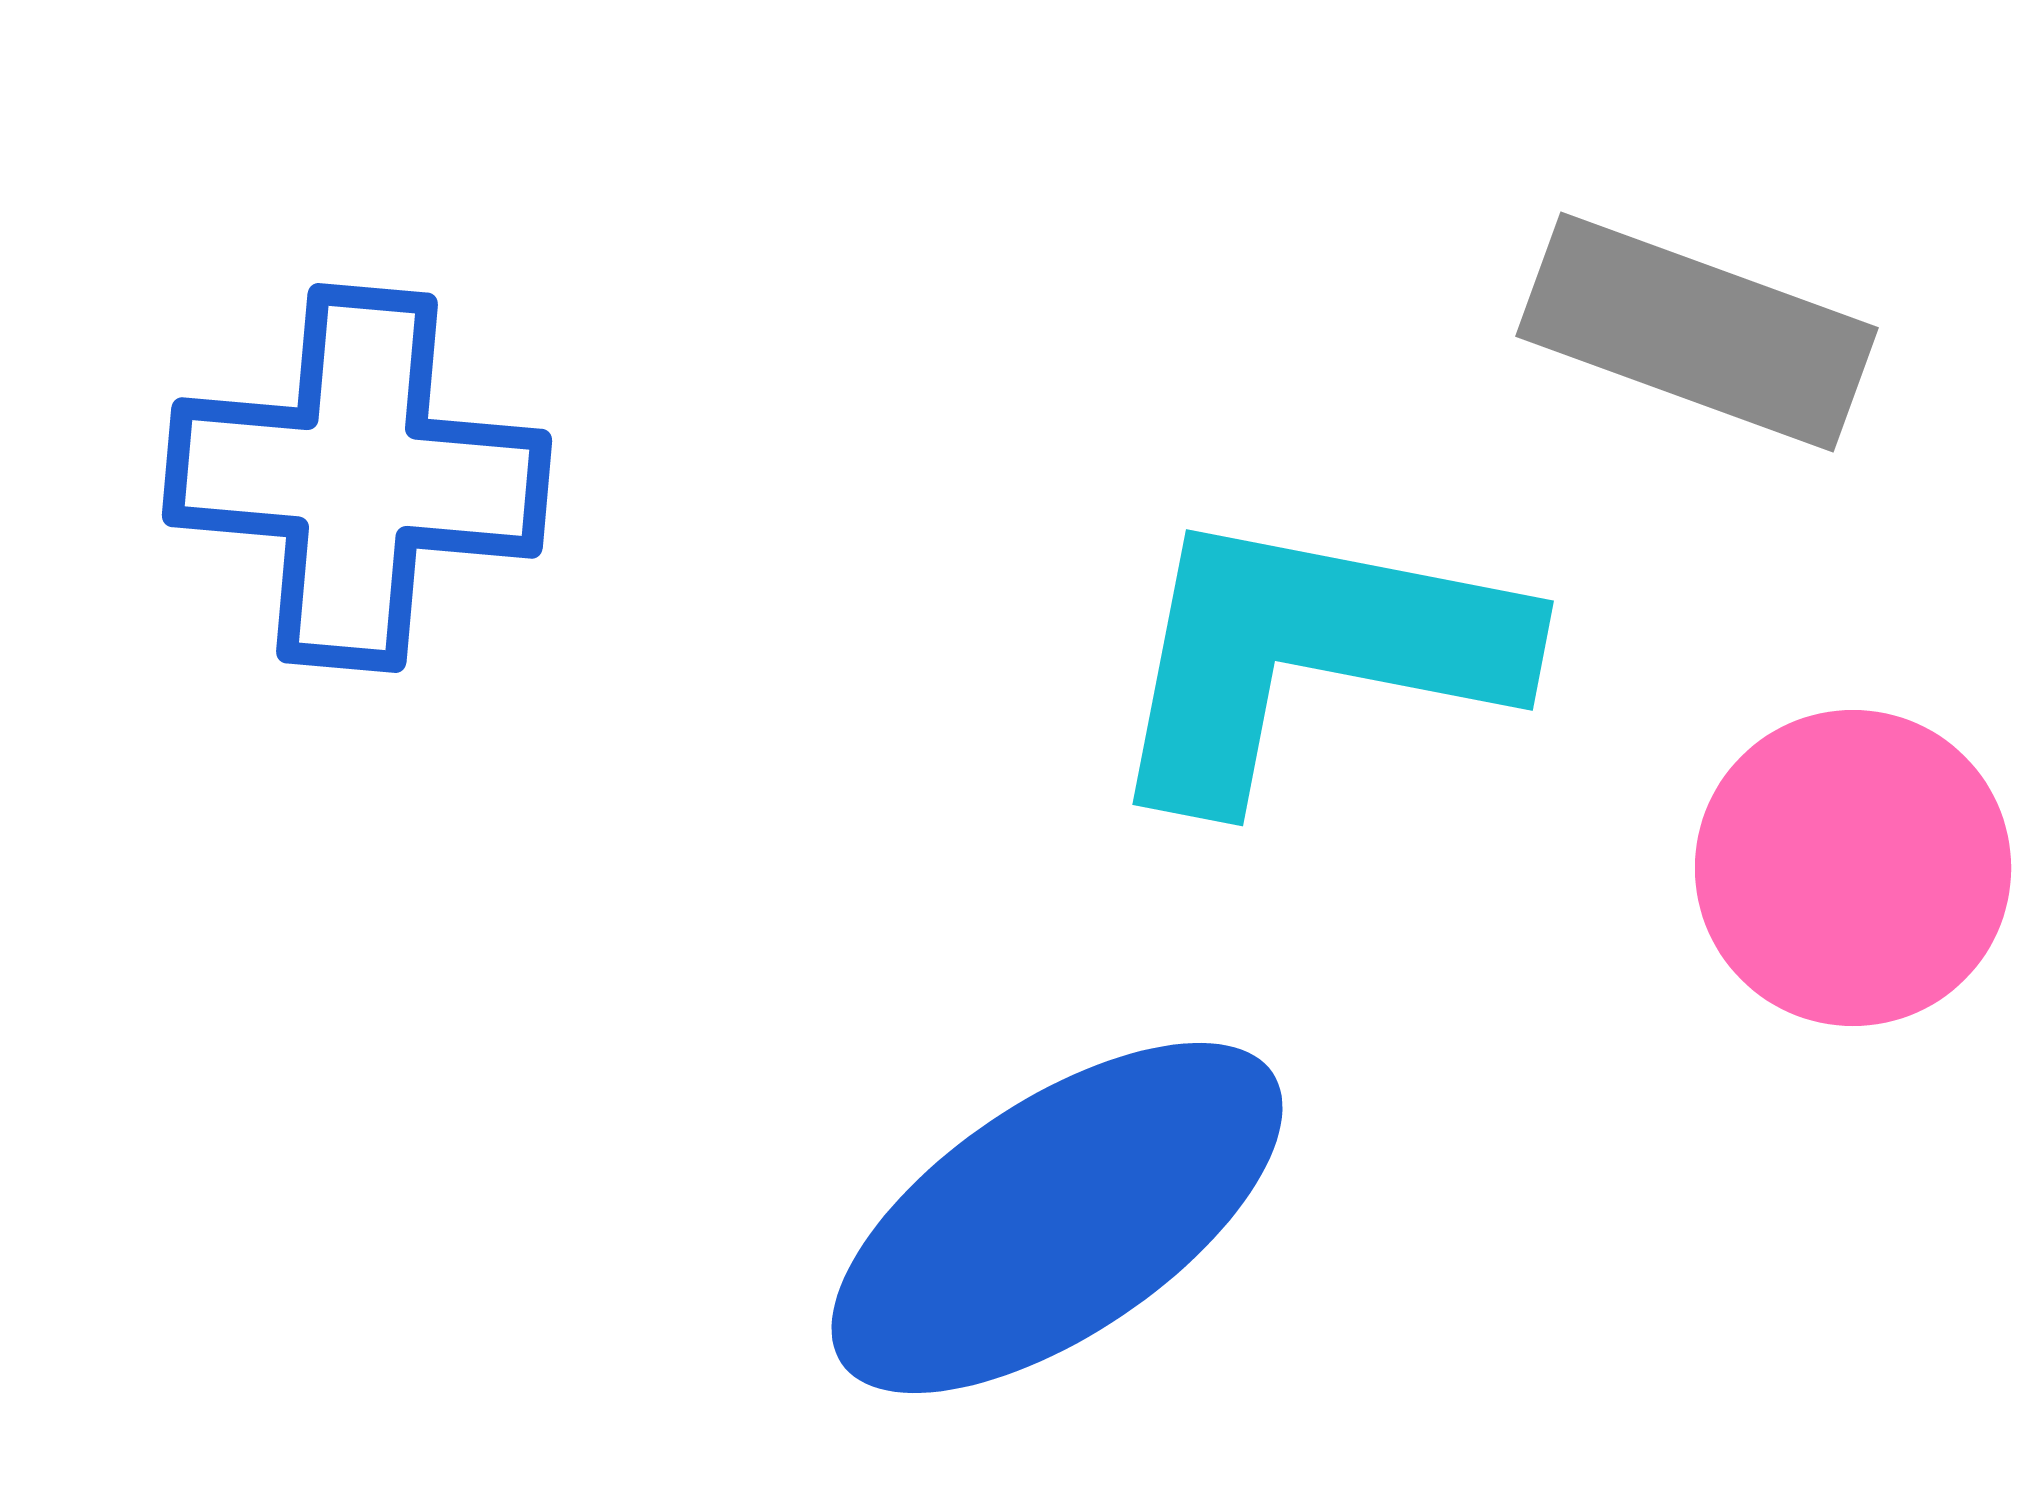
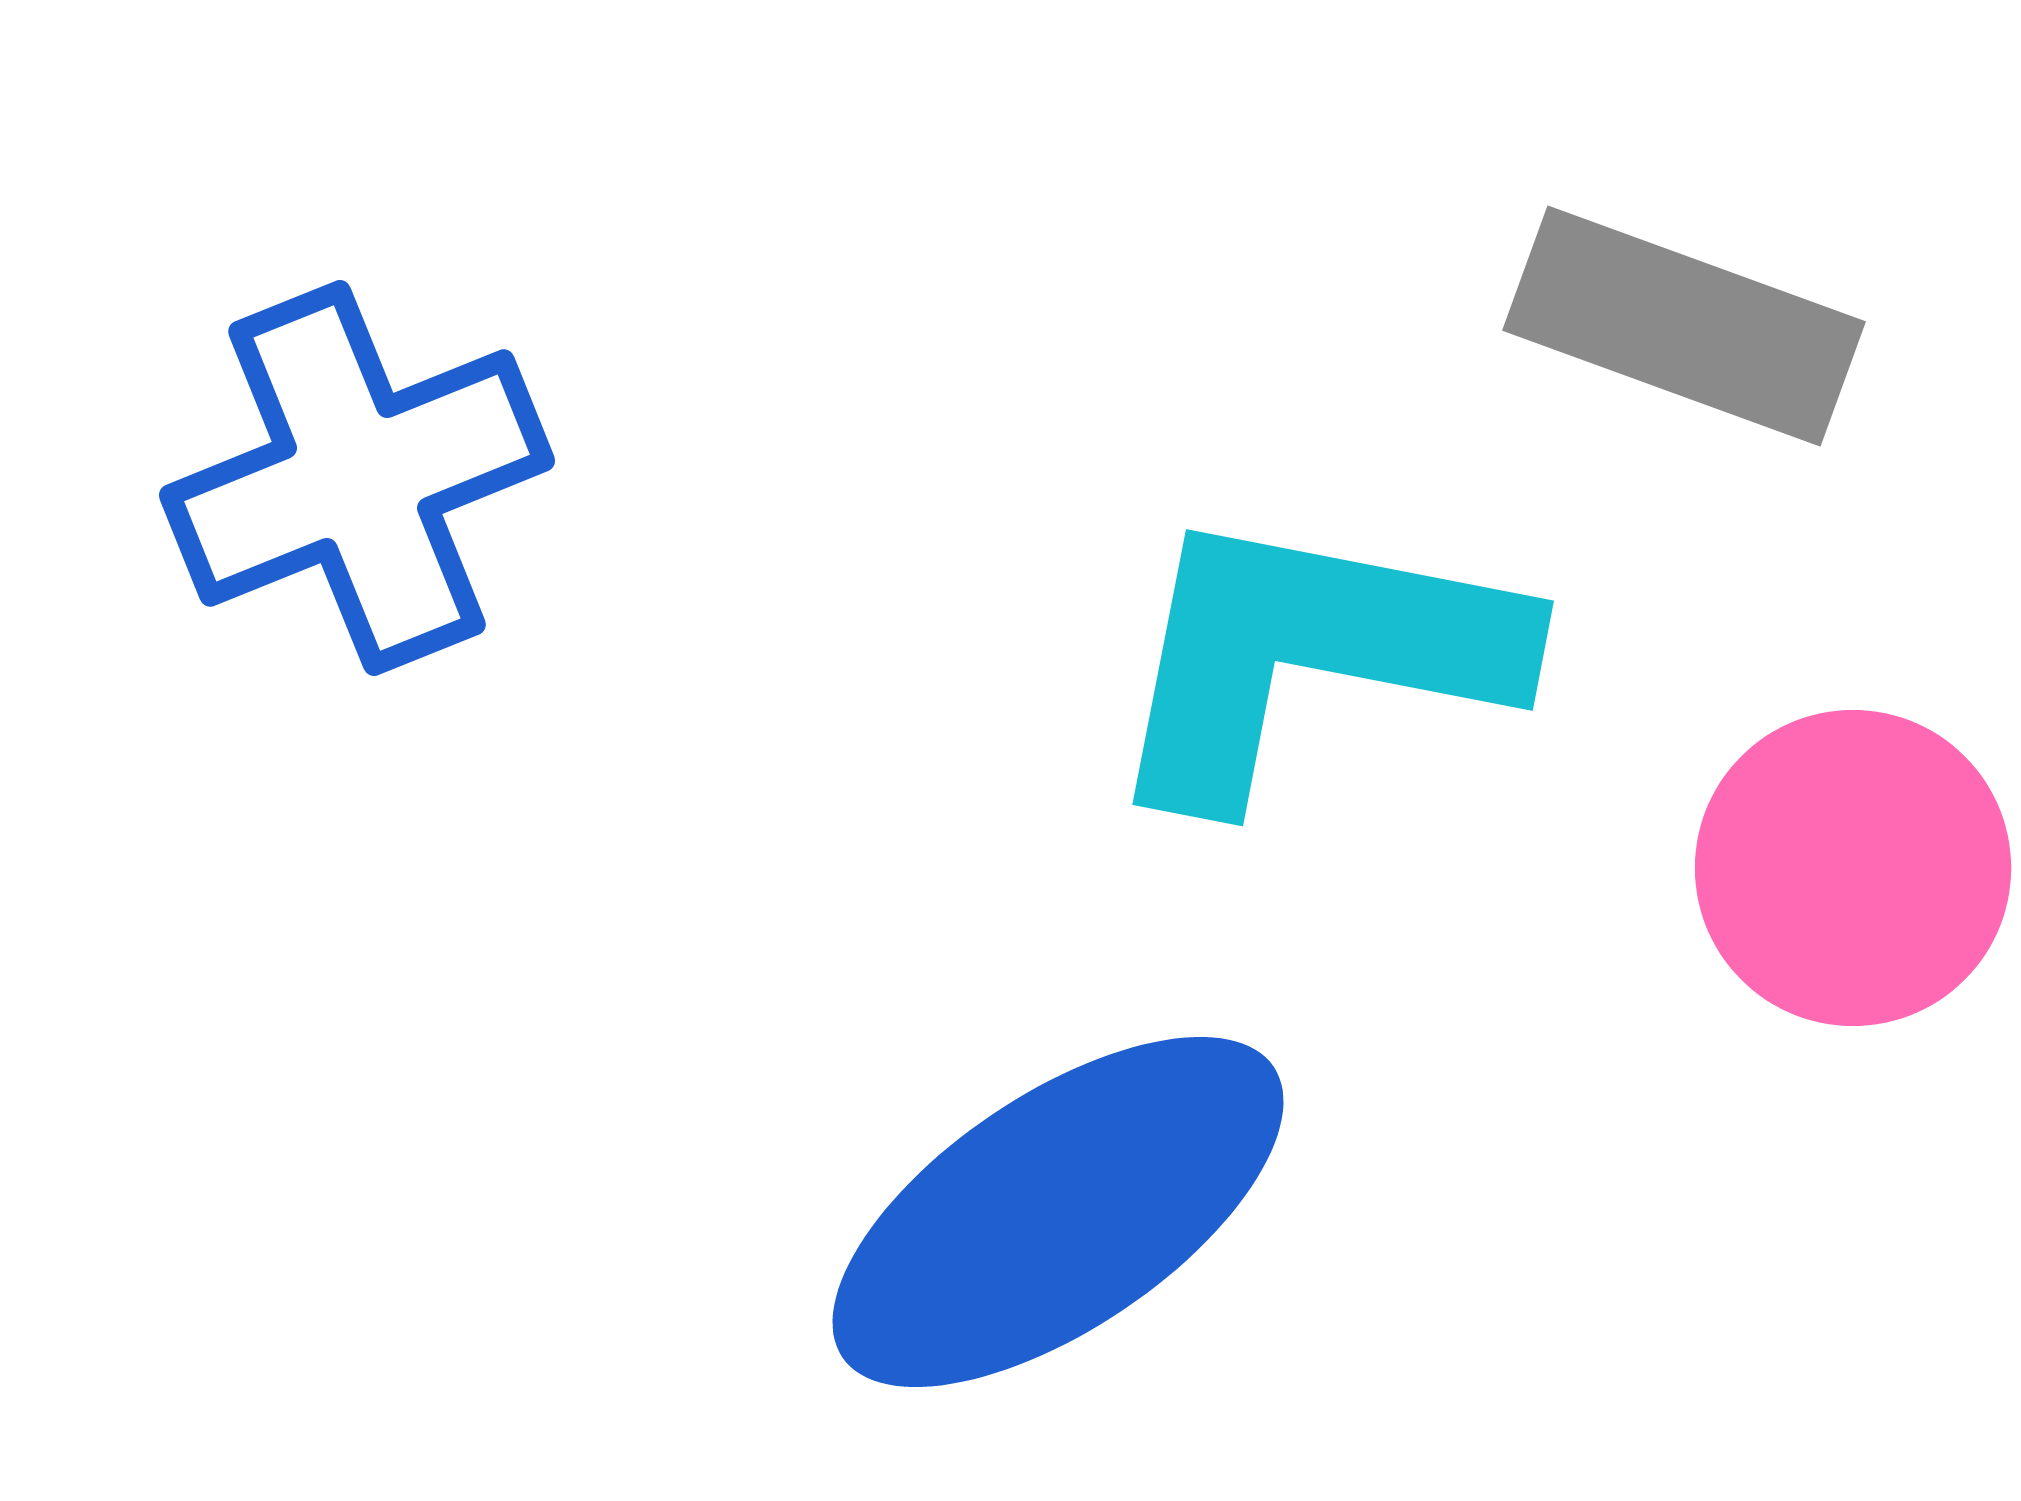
gray rectangle: moved 13 px left, 6 px up
blue cross: rotated 27 degrees counterclockwise
blue ellipse: moved 1 px right, 6 px up
